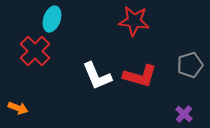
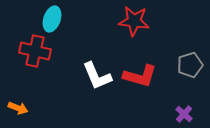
red cross: rotated 32 degrees counterclockwise
